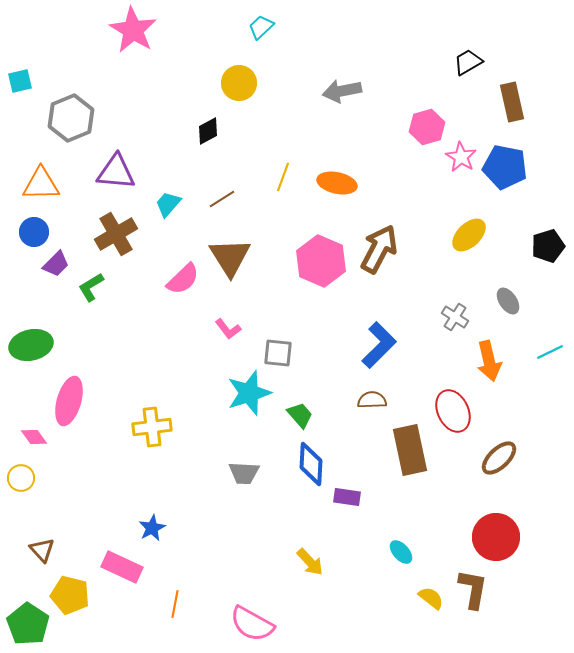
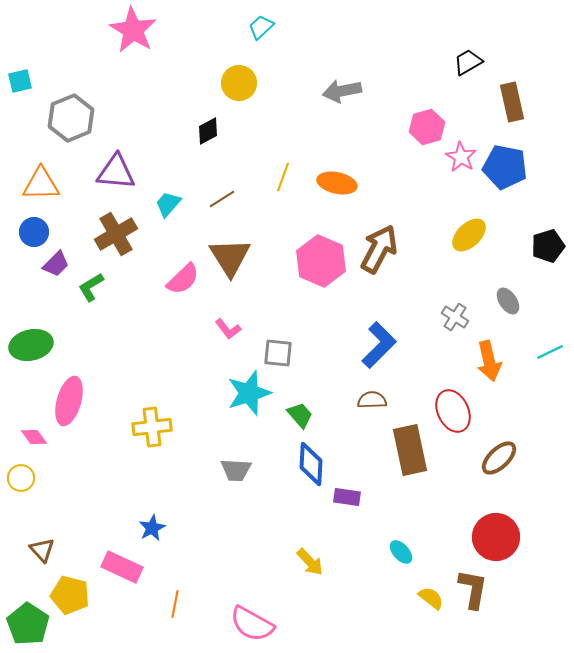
gray trapezoid at (244, 473): moved 8 px left, 3 px up
